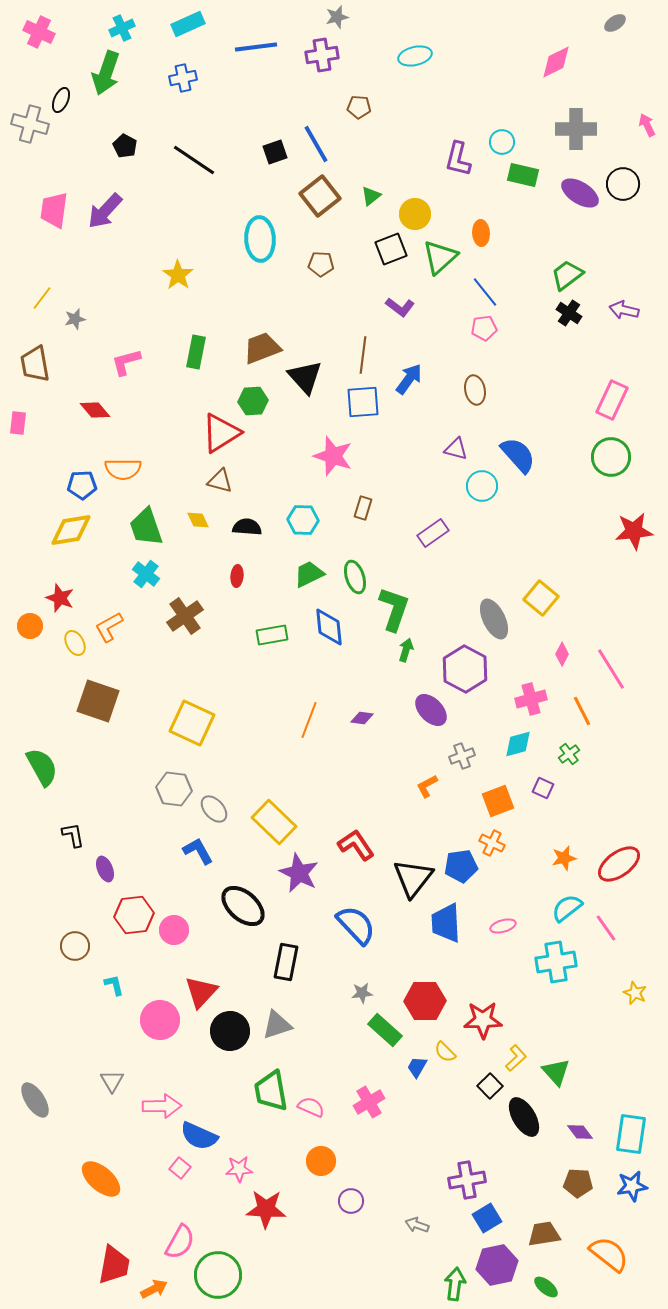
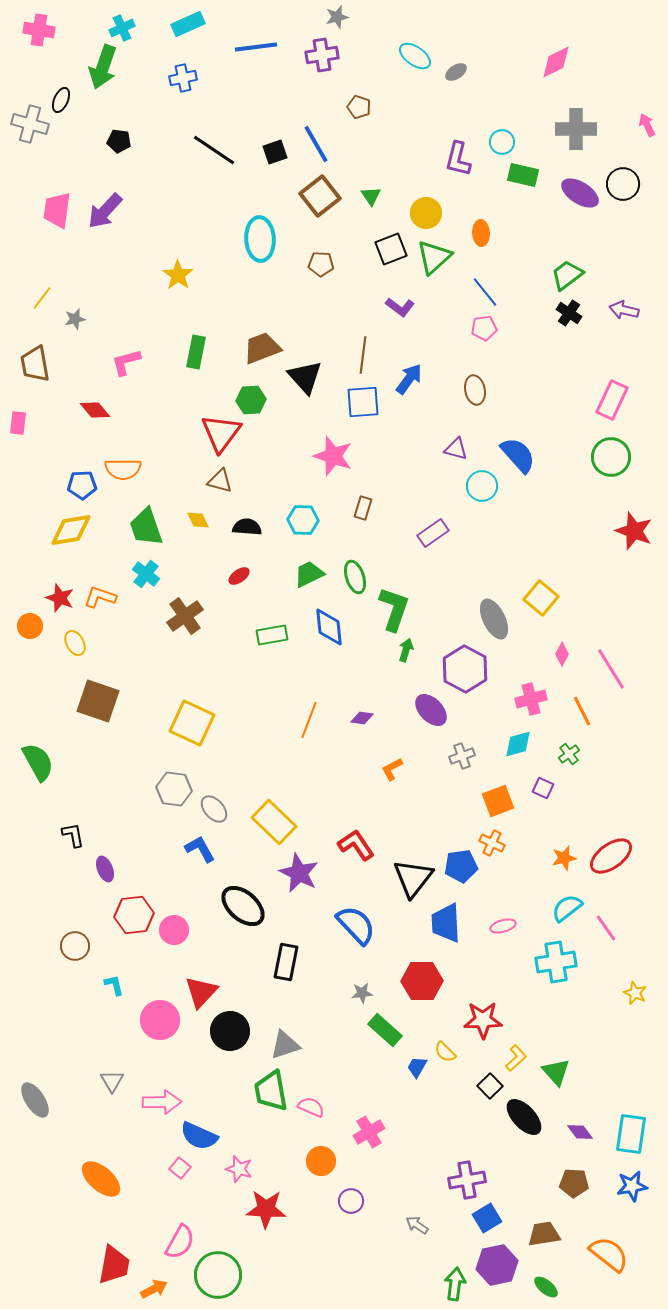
gray ellipse at (615, 23): moved 159 px left, 49 px down
pink cross at (39, 32): moved 2 px up; rotated 16 degrees counterclockwise
cyan ellipse at (415, 56): rotated 48 degrees clockwise
green arrow at (106, 73): moved 3 px left, 6 px up
brown pentagon at (359, 107): rotated 15 degrees clockwise
black pentagon at (125, 146): moved 6 px left, 5 px up; rotated 20 degrees counterclockwise
black line at (194, 160): moved 20 px right, 10 px up
green triangle at (371, 196): rotated 25 degrees counterclockwise
pink trapezoid at (54, 210): moved 3 px right
yellow circle at (415, 214): moved 11 px right, 1 px up
green triangle at (440, 257): moved 6 px left
green hexagon at (253, 401): moved 2 px left, 1 px up
red triangle at (221, 433): rotated 21 degrees counterclockwise
red star at (634, 531): rotated 27 degrees clockwise
red ellipse at (237, 576): moved 2 px right; rotated 50 degrees clockwise
orange L-shape at (109, 627): moved 9 px left, 30 px up; rotated 48 degrees clockwise
green semicircle at (42, 767): moved 4 px left, 5 px up
orange L-shape at (427, 786): moved 35 px left, 17 px up
blue L-shape at (198, 851): moved 2 px right, 2 px up
red ellipse at (619, 864): moved 8 px left, 8 px up
red hexagon at (425, 1001): moved 3 px left, 20 px up
gray triangle at (277, 1025): moved 8 px right, 20 px down
pink cross at (369, 1102): moved 30 px down
pink arrow at (162, 1106): moved 4 px up
black ellipse at (524, 1117): rotated 12 degrees counterclockwise
pink star at (239, 1169): rotated 20 degrees clockwise
brown pentagon at (578, 1183): moved 4 px left
gray arrow at (417, 1225): rotated 15 degrees clockwise
